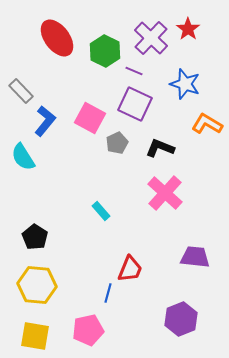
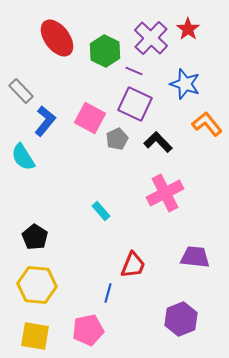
orange L-shape: rotated 20 degrees clockwise
gray pentagon: moved 4 px up
black L-shape: moved 2 px left, 6 px up; rotated 24 degrees clockwise
pink cross: rotated 21 degrees clockwise
red trapezoid: moved 3 px right, 4 px up
